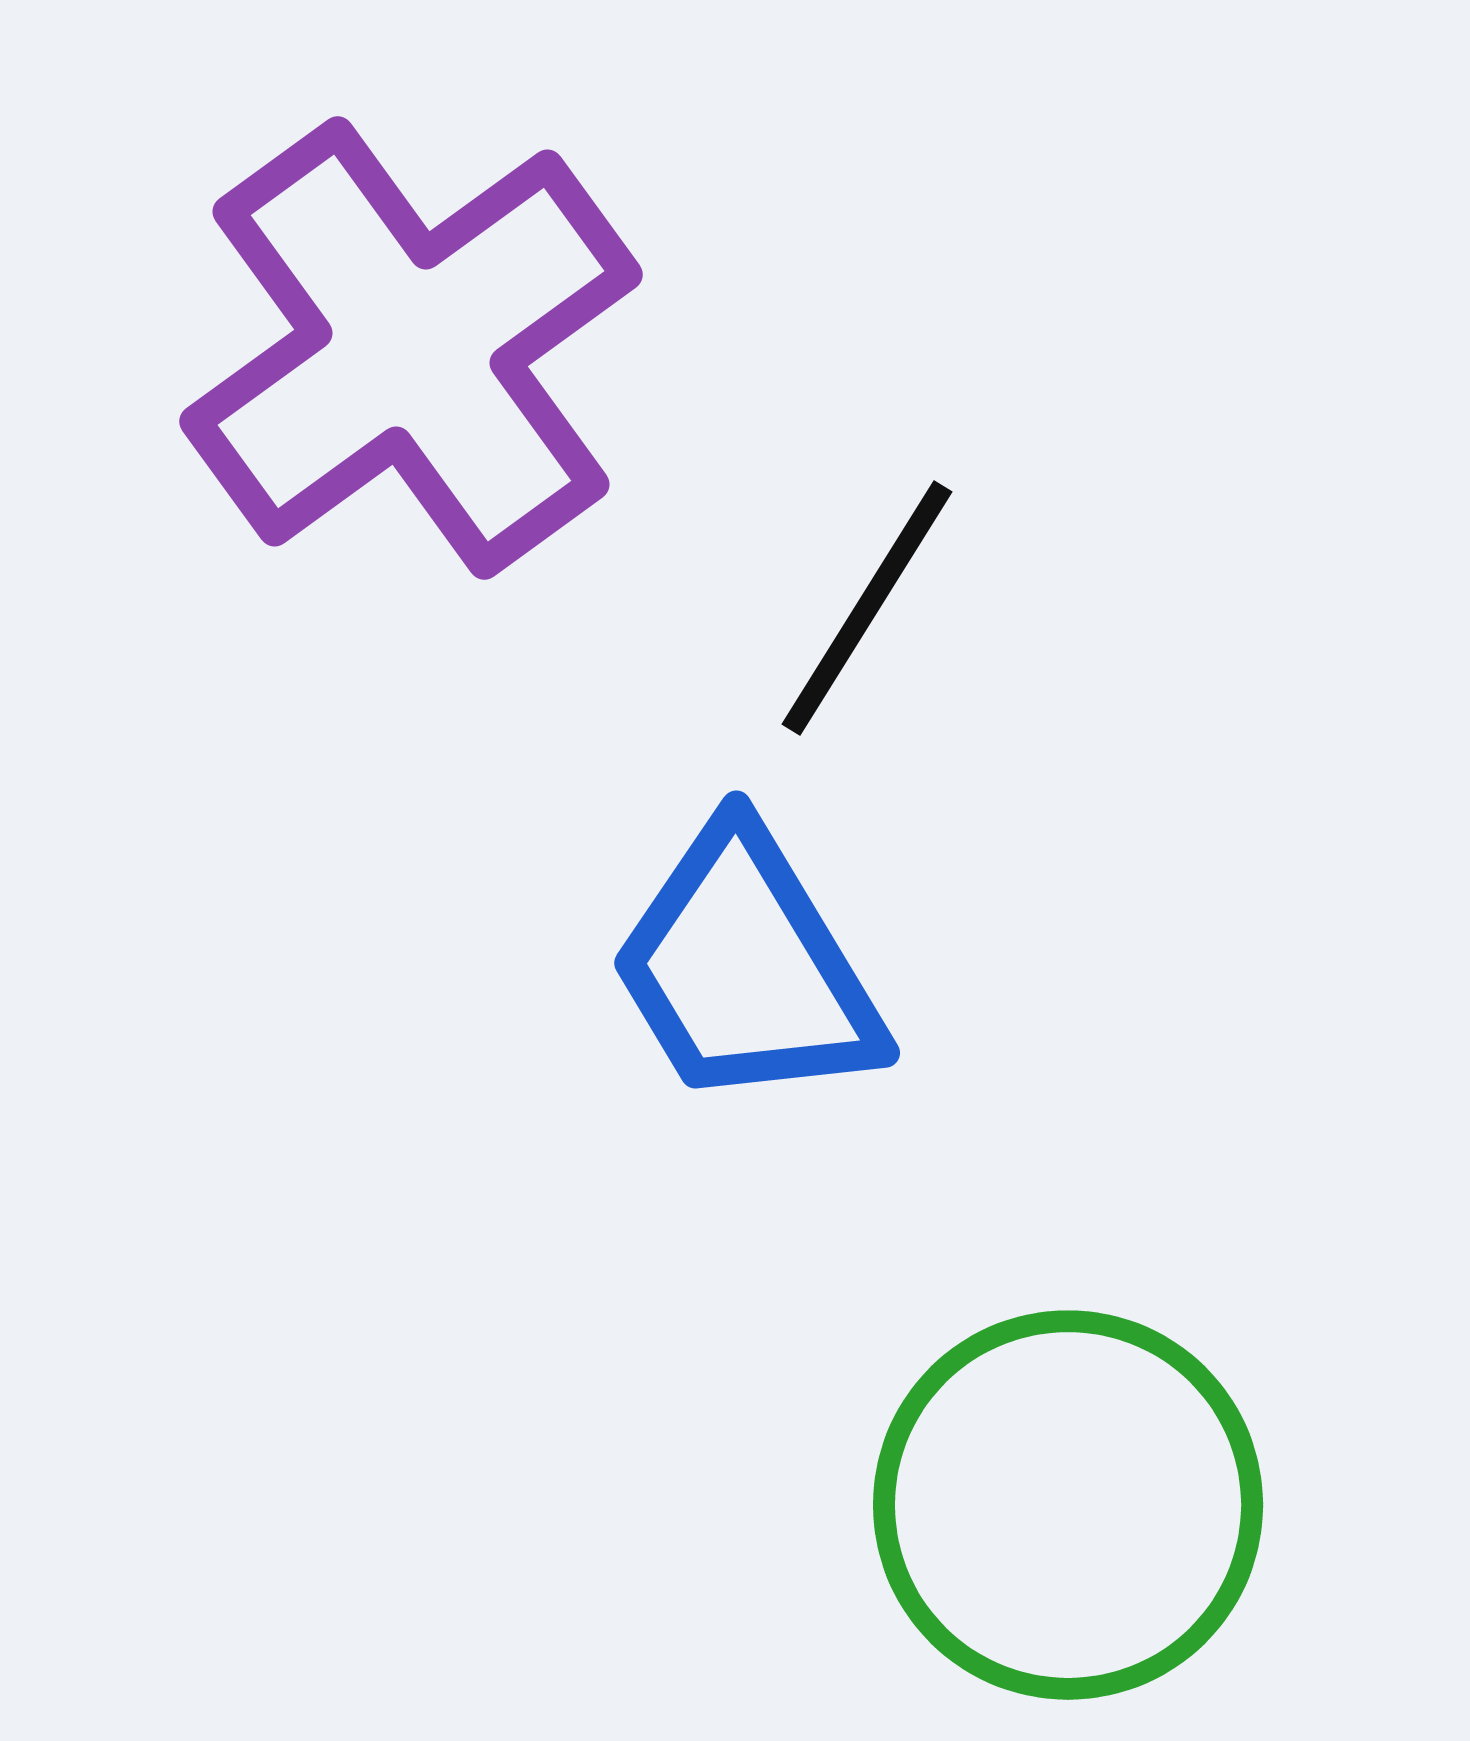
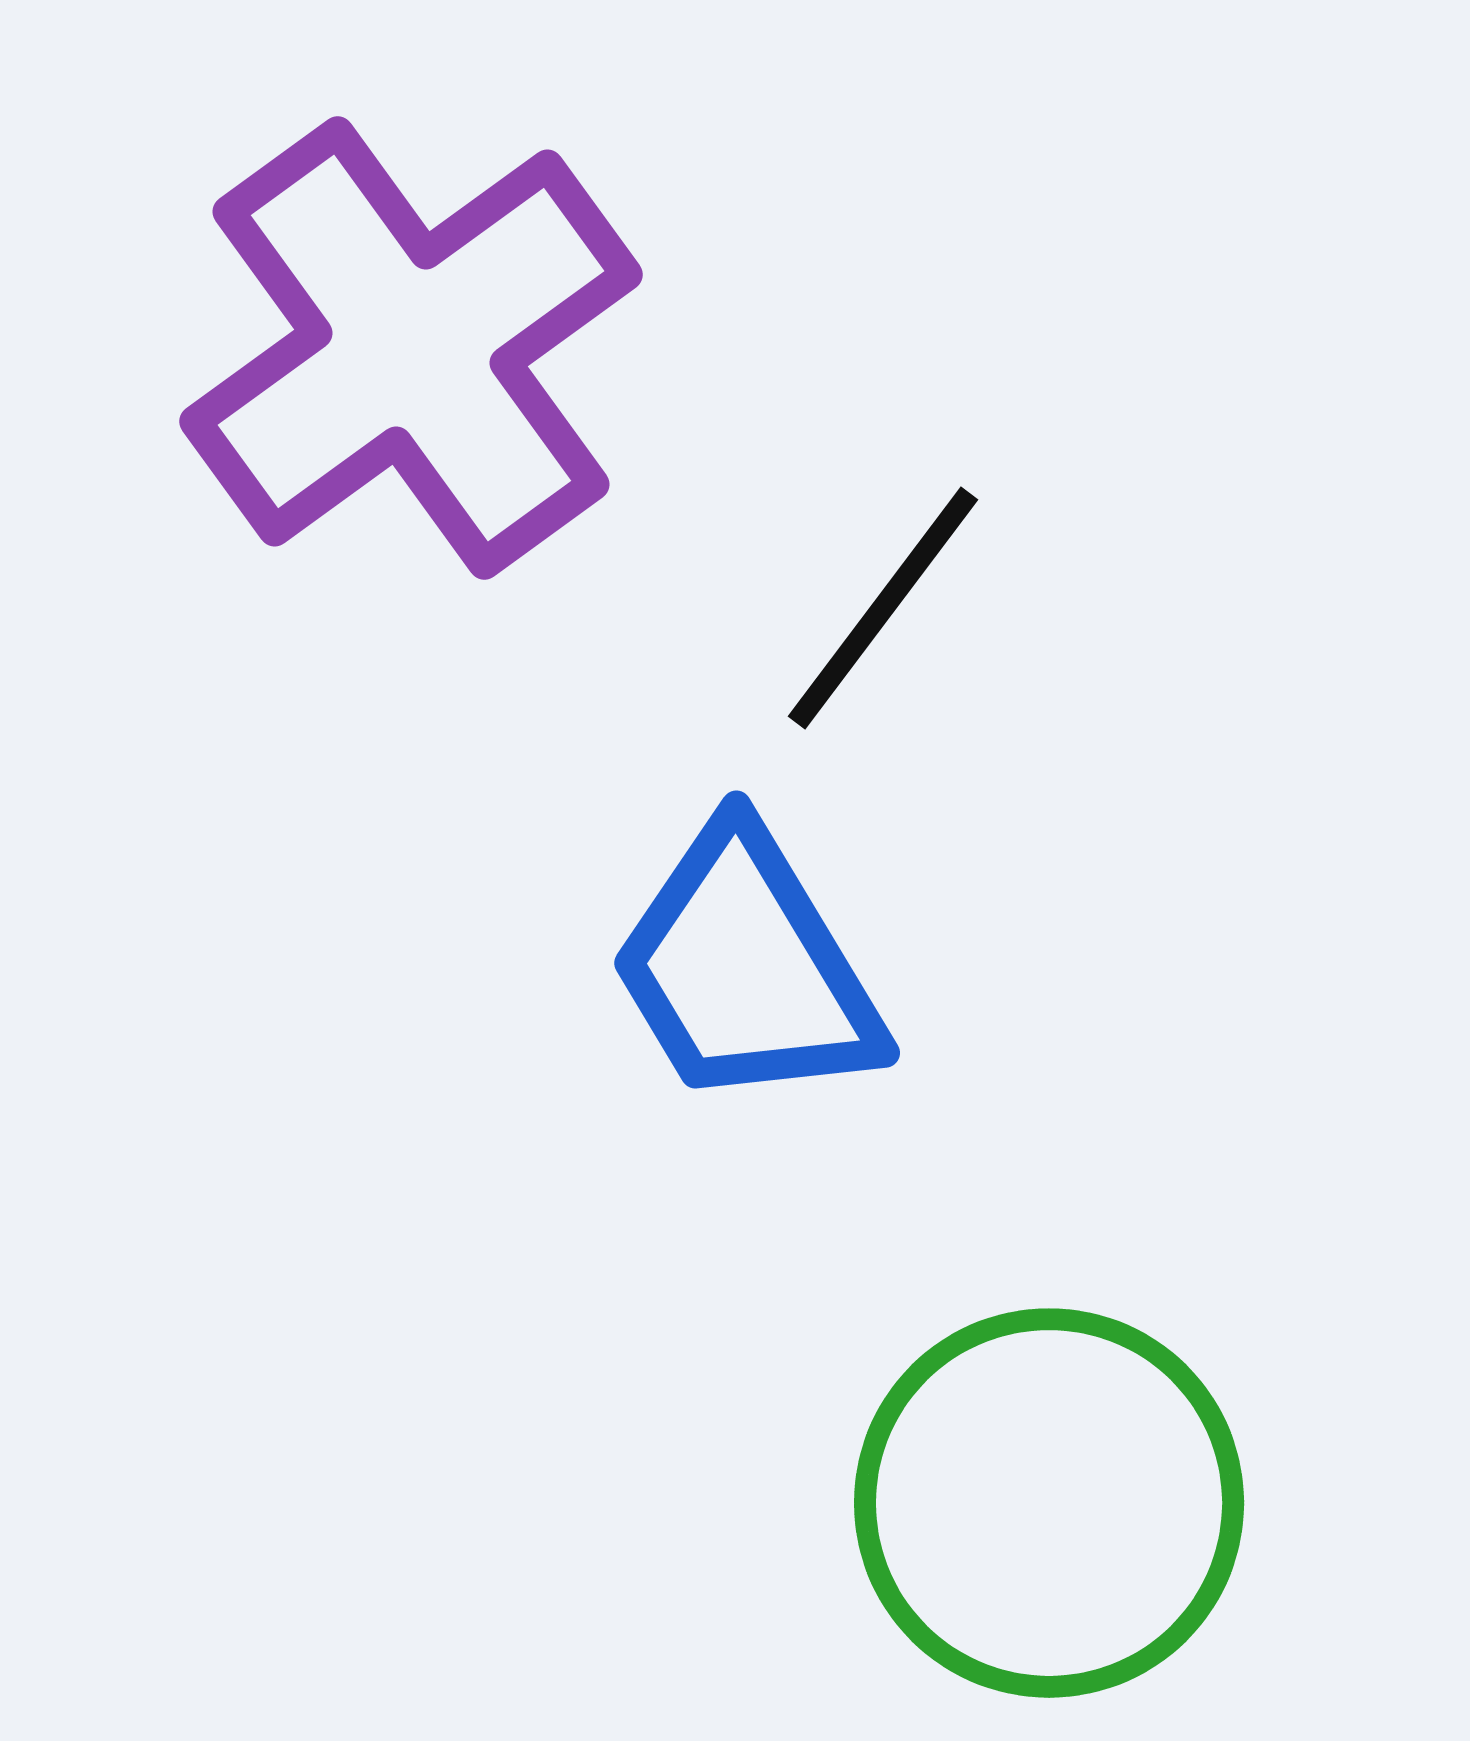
black line: moved 16 px right; rotated 5 degrees clockwise
green circle: moved 19 px left, 2 px up
